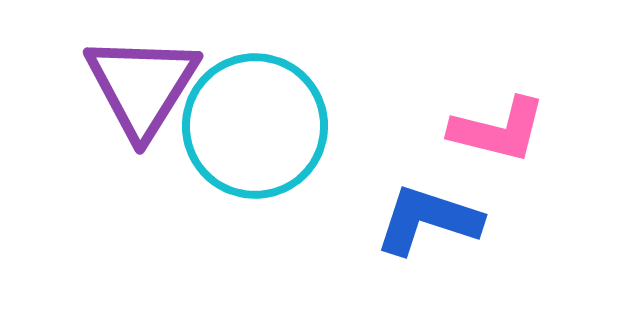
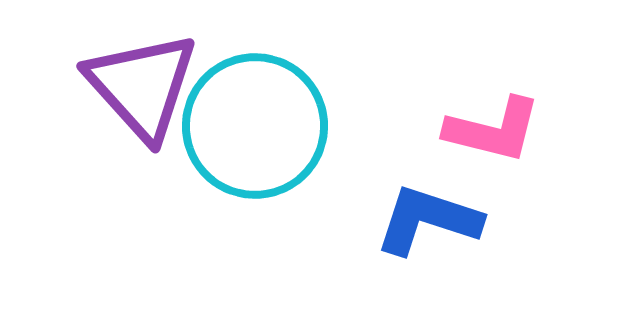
purple triangle: rotated 14 degrees counterclockwise
pink L-shape: moved 5 px left
